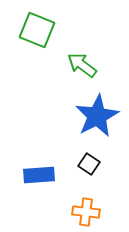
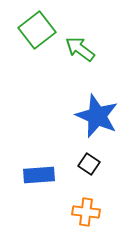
green square: rotated 30 degrees clockwise
green arrow: moved 2 px left, 16 px up
blue star: rotated 21 degrees counterclockwise
